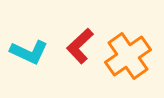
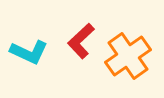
red L-shape: moved 1 px right, 5 px up
